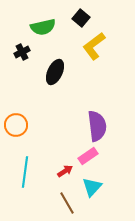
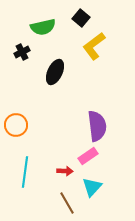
red arrow: rotated 35 degrees clockwise
